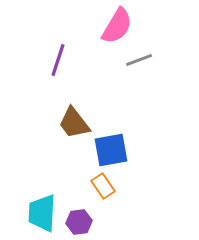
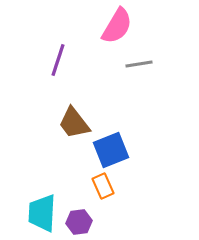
gray line: moved 4 px down; rotated 12 degrees clockwise
blue square: rotated 12 degrees counterclockwise
orange rectangle: rotated 10 degrees clockwise
